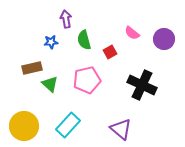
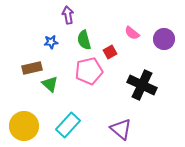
purple arrow: moved 2 px right, 4 px up
pink pentagon: moved 2 px right, 9 px up
